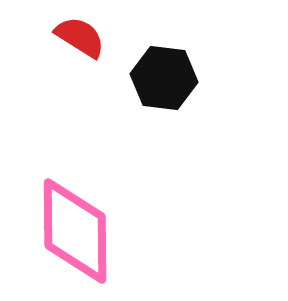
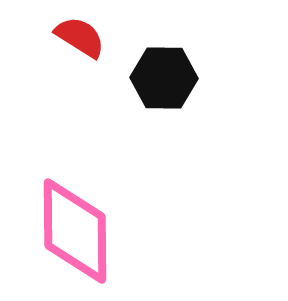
black hexagon: rotated 6 degrees counterclockwise
